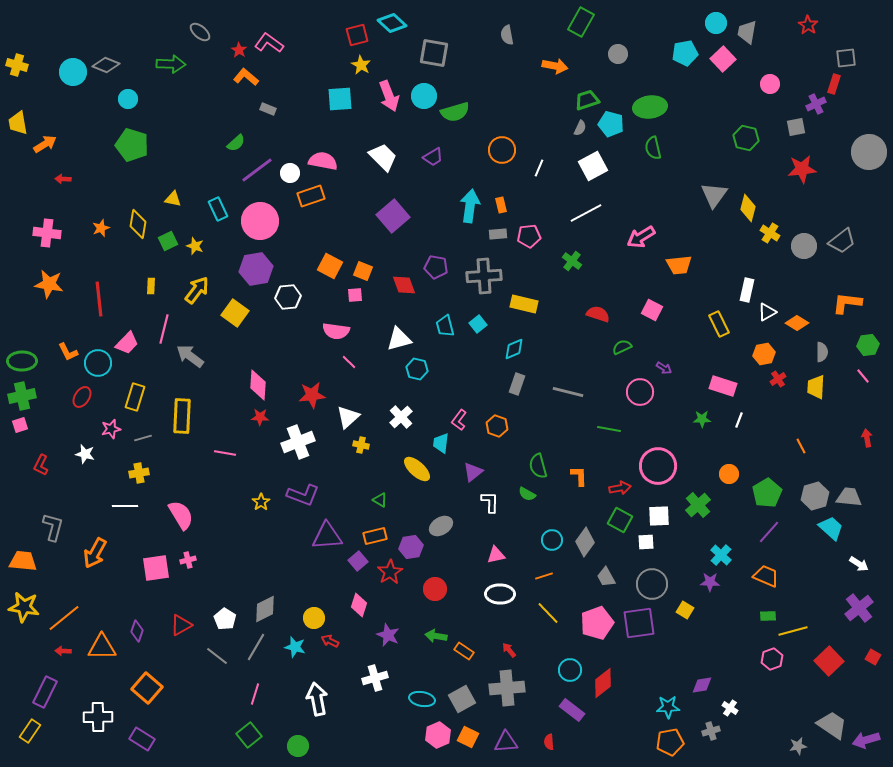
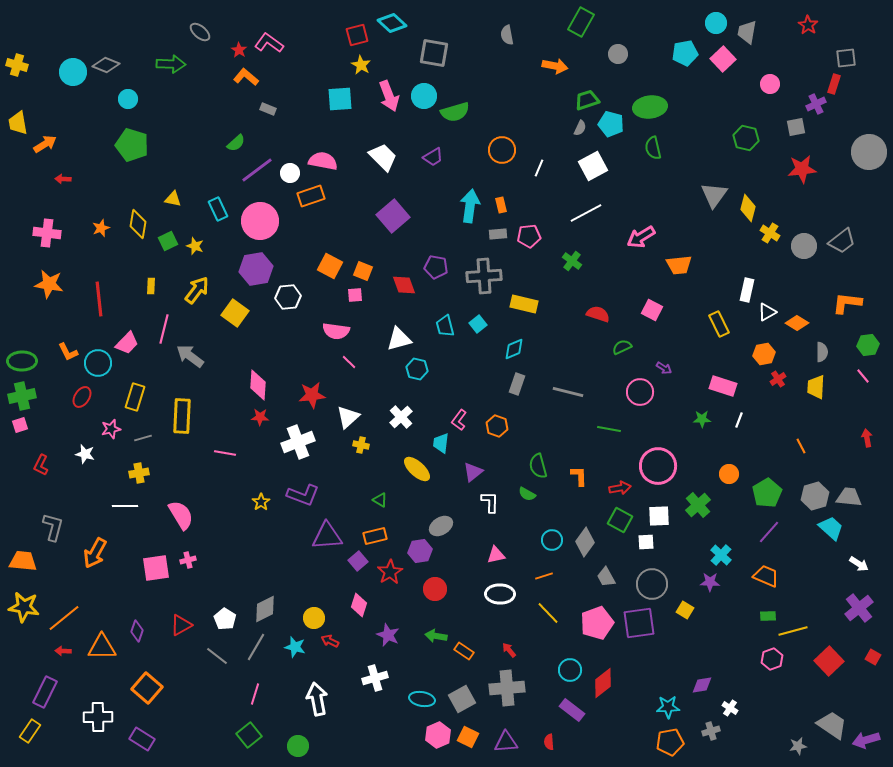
purple hexagon at (411, 547): moved 9 px right, 4 px down
